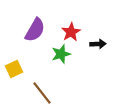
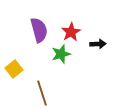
purple semicircle: moved 4 px right; rotated 45 degrees counterclockwise
yellow square: rotated 12 degrees counterclockwise
brown line: rotated 20 degrees clockwise
